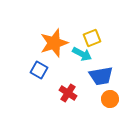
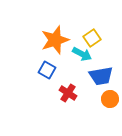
yellow square: rotated 12 degrees counterclockwise
orange star: moved 1 px right, 3 px up
blue square: moved 8 px right
